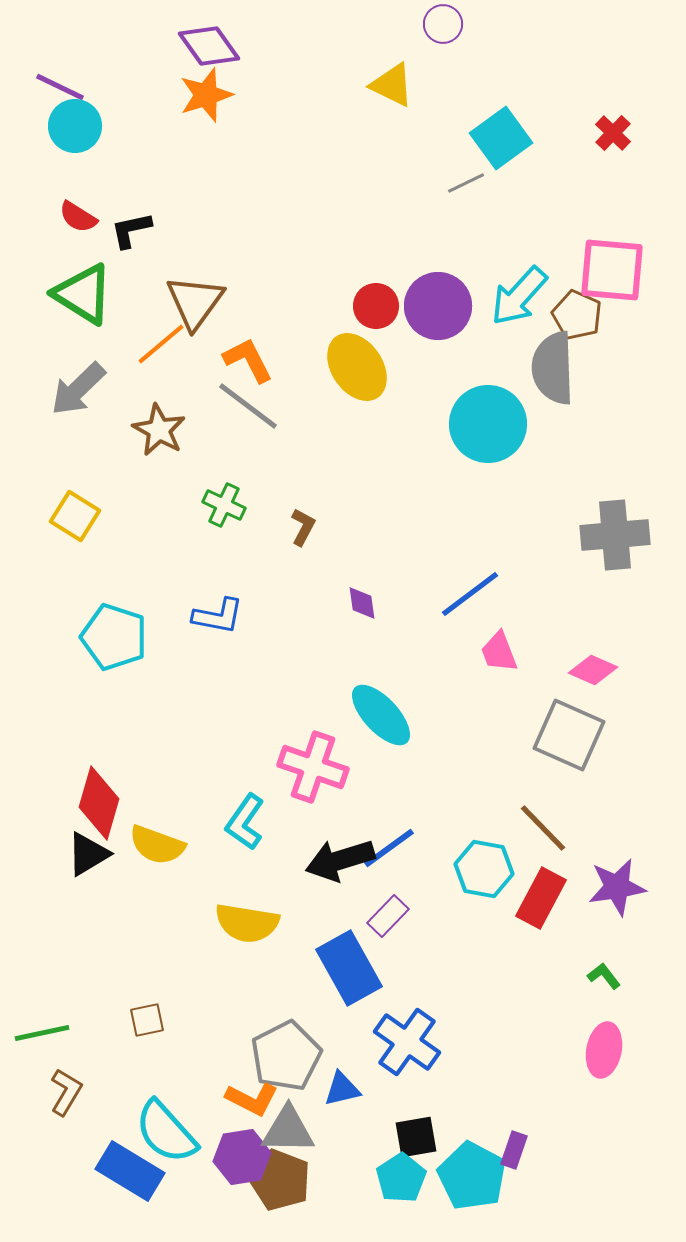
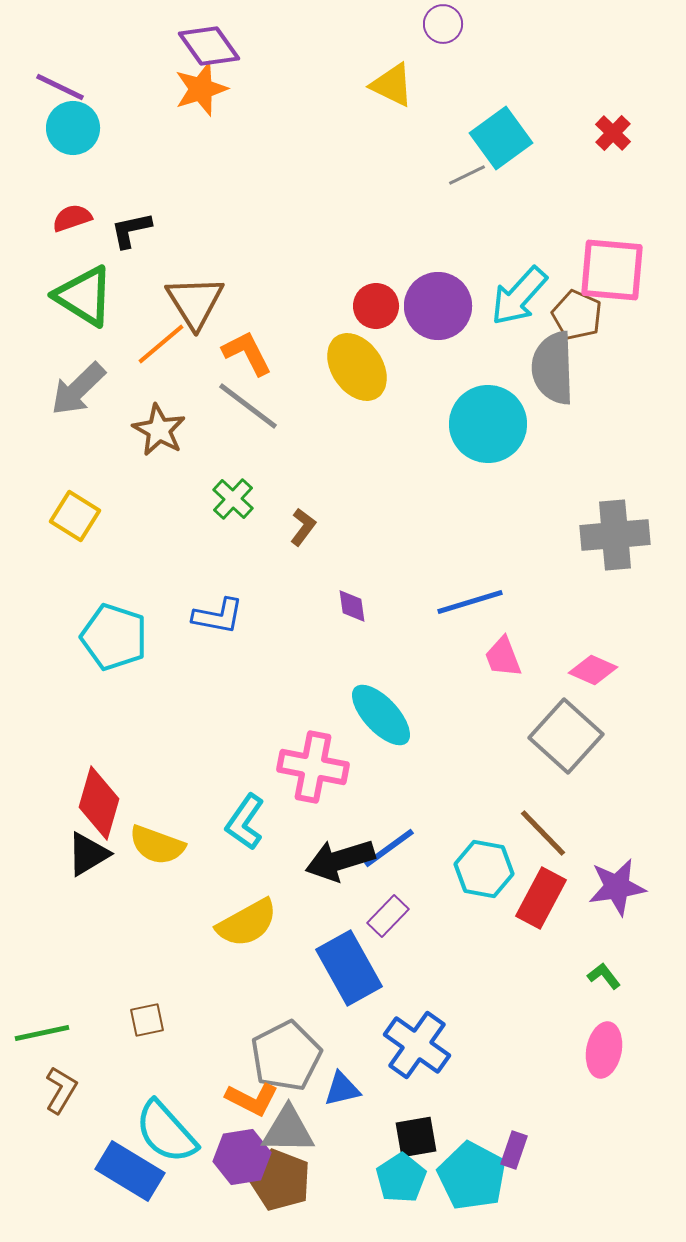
orange star at (206, 95): moved 5 px left, 6 px up
cyan circle at (75, 126): moved 2 px left, 2 px down
gray line at (466, 183): moved 1 px right, 8 px up
red semicircle at (78, 217): moved 6 px left, 1 px down; rotated 129 degrees clockwise
green triangle at (83, 294): moved 1 px right, 2 px down
brown triangle at (195, 302): rotated 8 degrees counterclockwise
orange L-shape at (248, 360): moved 1 px left, 7 px up
green cross at (224, 505): moved 9 px right, 6 px up; rotated 18 degrees clockwise
brown L-shape at (303, 527): rotated 9 degrees clockwise
blue line at (470, 594): moved 8 px down; rotated 20 degrees clockwise
purple diamond at (362, 603): moved 10 px left, 3 px down
pink trapezoid at (499, 652): moved 4 px right, 5 px down
gray square at (569, 735): moved 3 px left, 1 px down; rotated 18 degrees clockwise
pink cross at (313, 767): rotated 8 degrees counterclockwise
brown line at (543, 828): moved 5 px down
yellow semicircle at (247, 923): rotated 38 degrees counterclockwise
blue cross at (407, 1042): moved 10 px right, 3 px down
brown L-shape at (66, 1092): moved 5 px left, 2 px up
